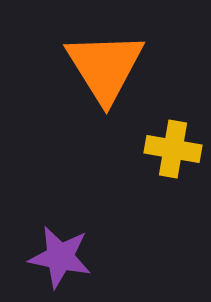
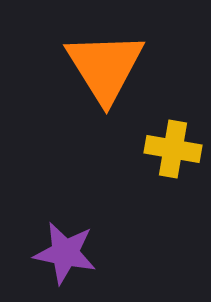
purple star: moved 5 px right, 4 px up
